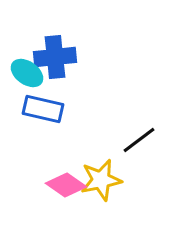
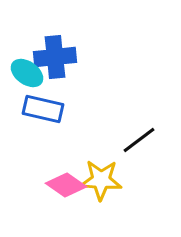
yellow star: rotated 15 degrees clockwise
